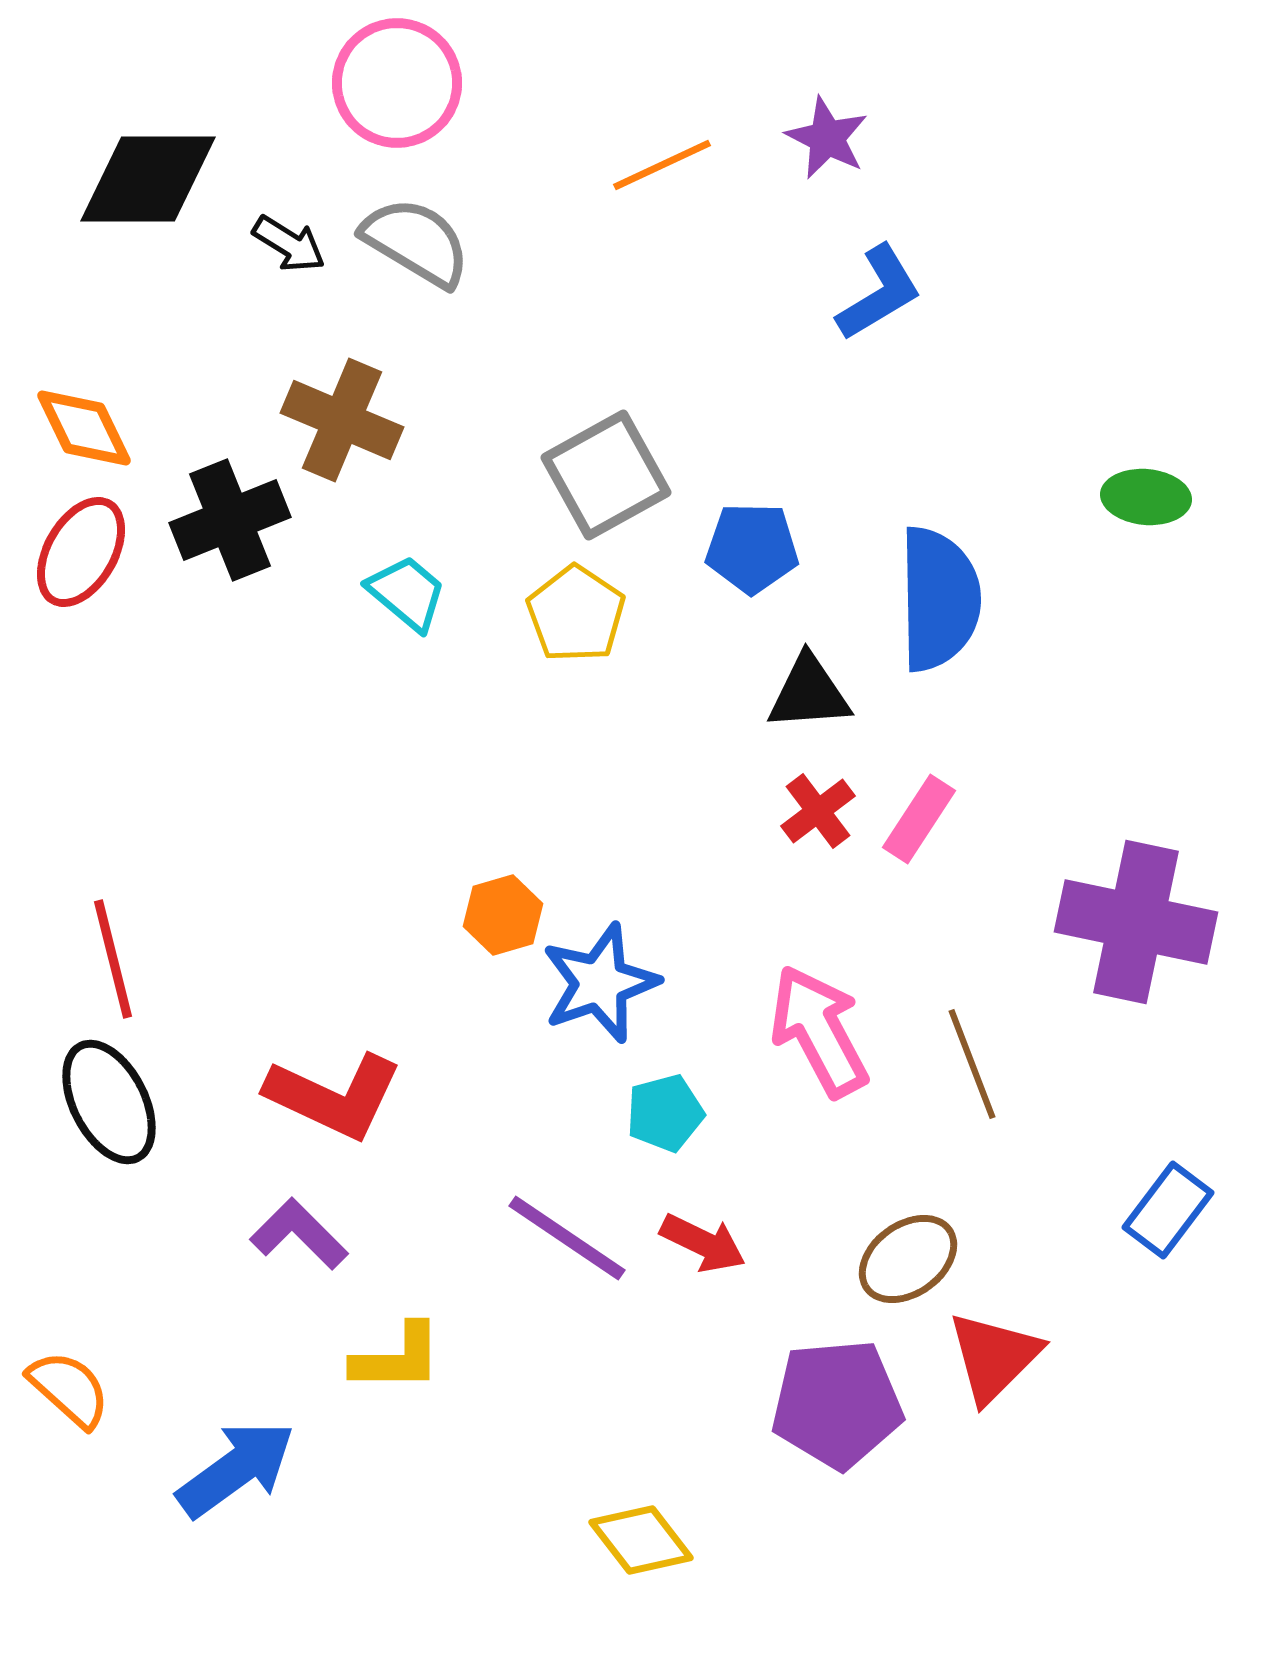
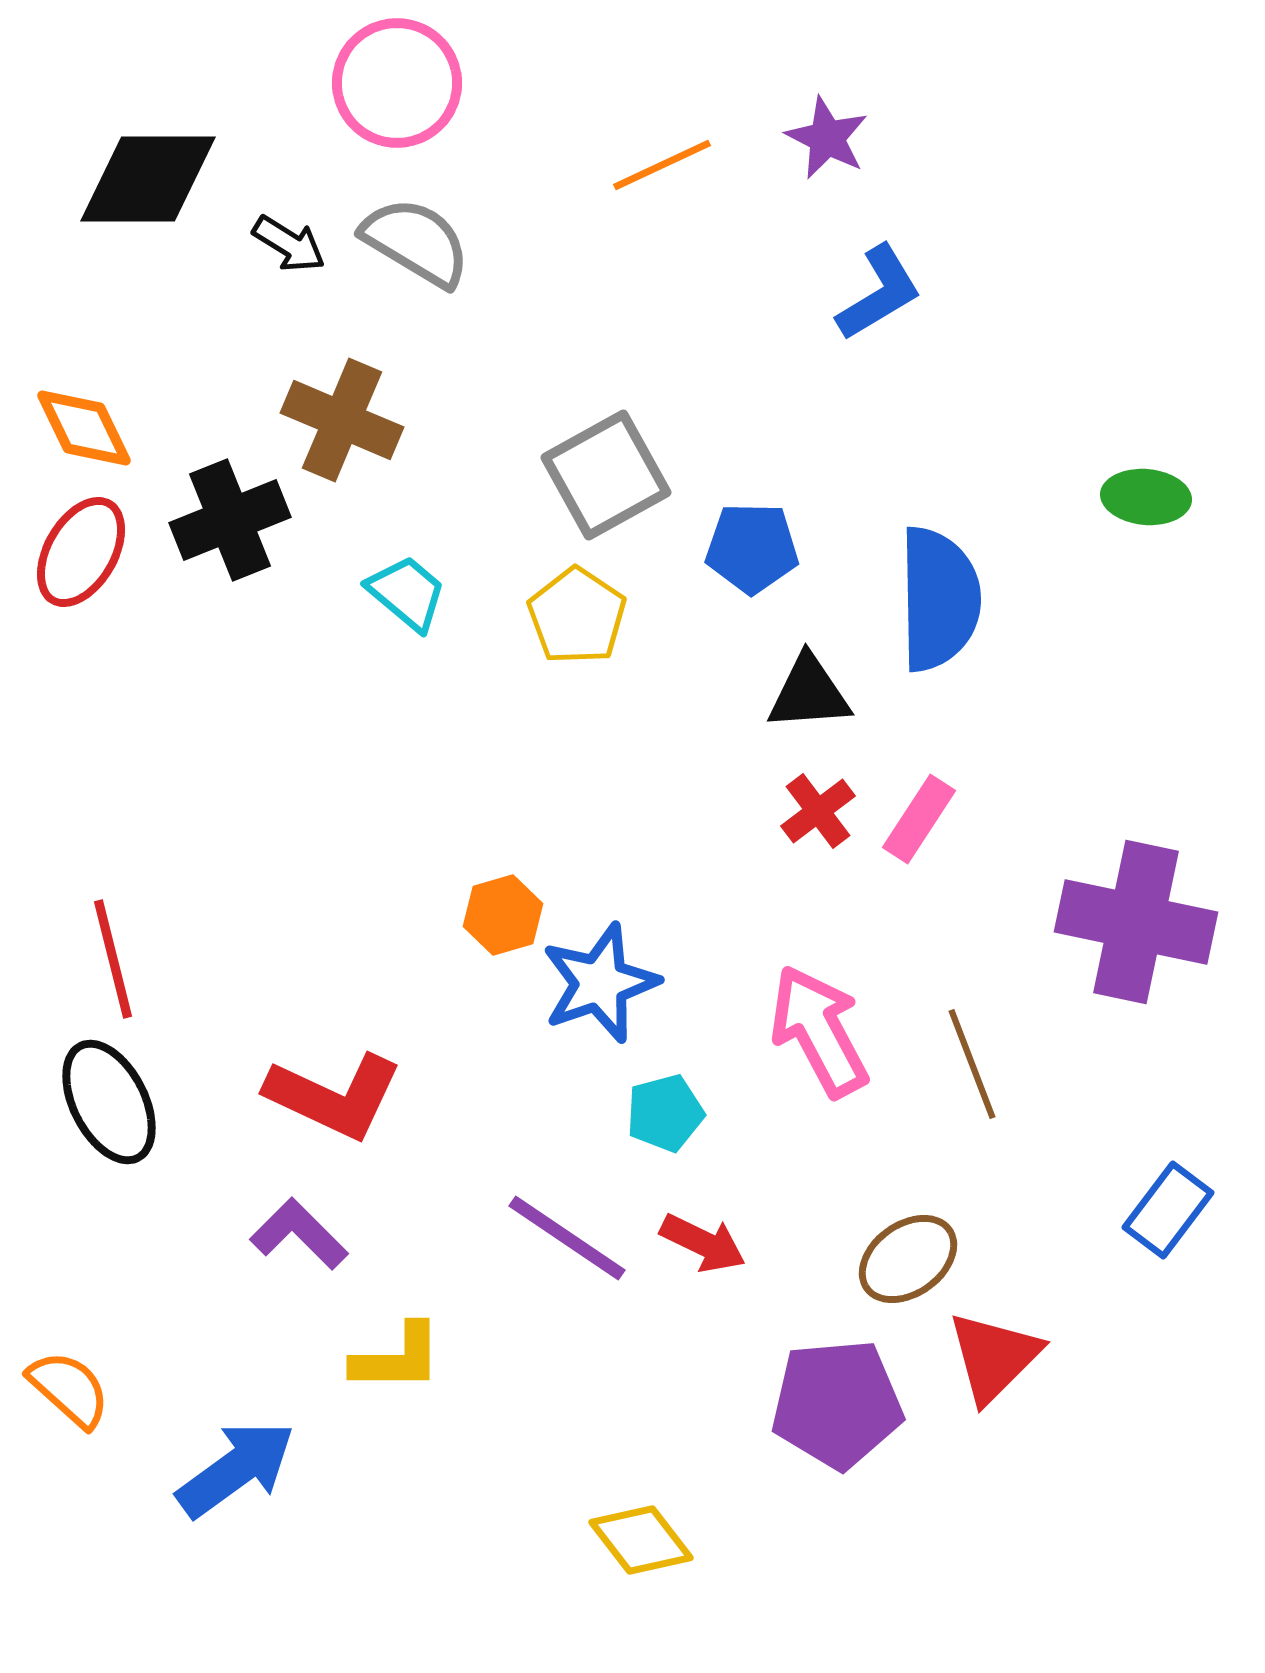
yellow pentagon: moved 1 px right, 2 px down
